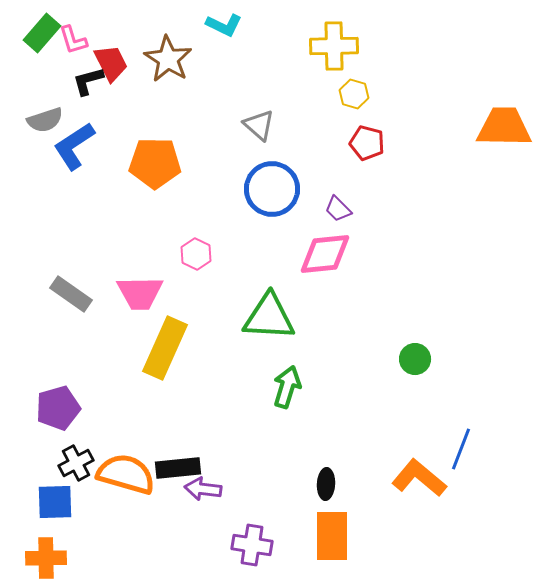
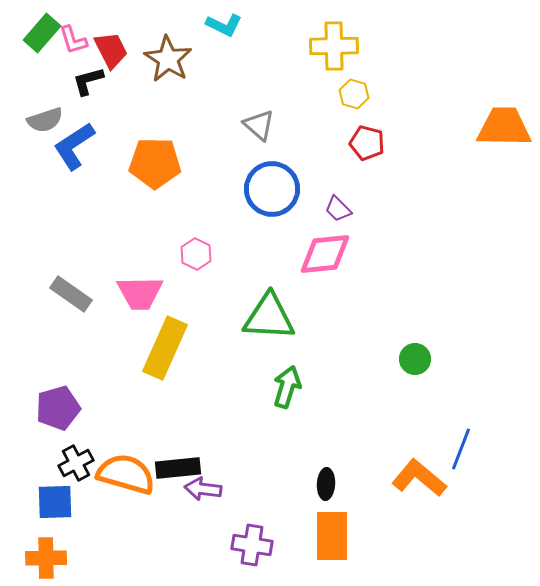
red trapezoid: moved 13 px up
